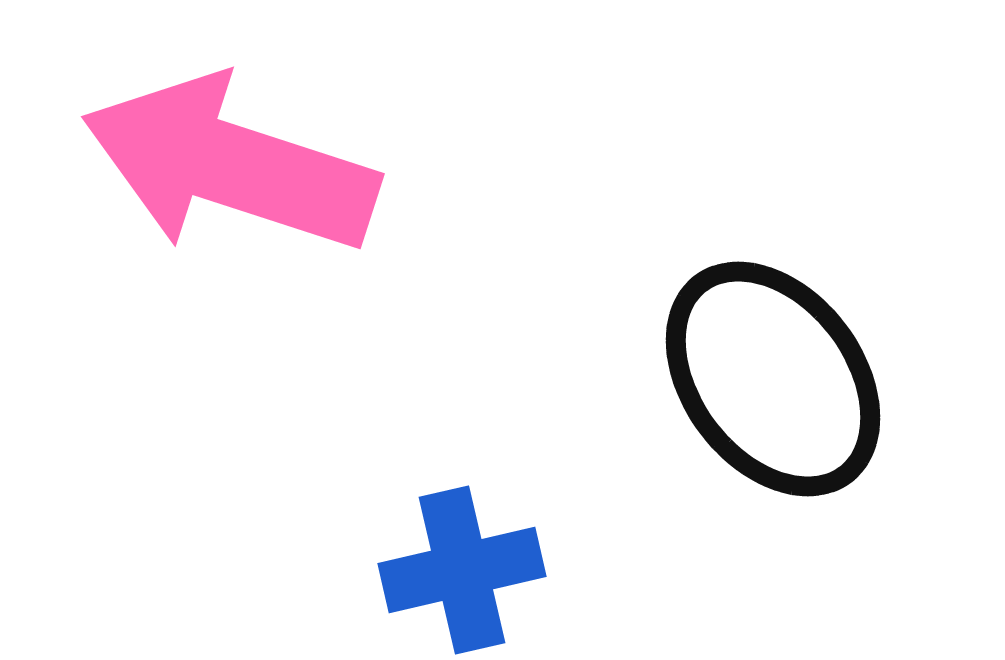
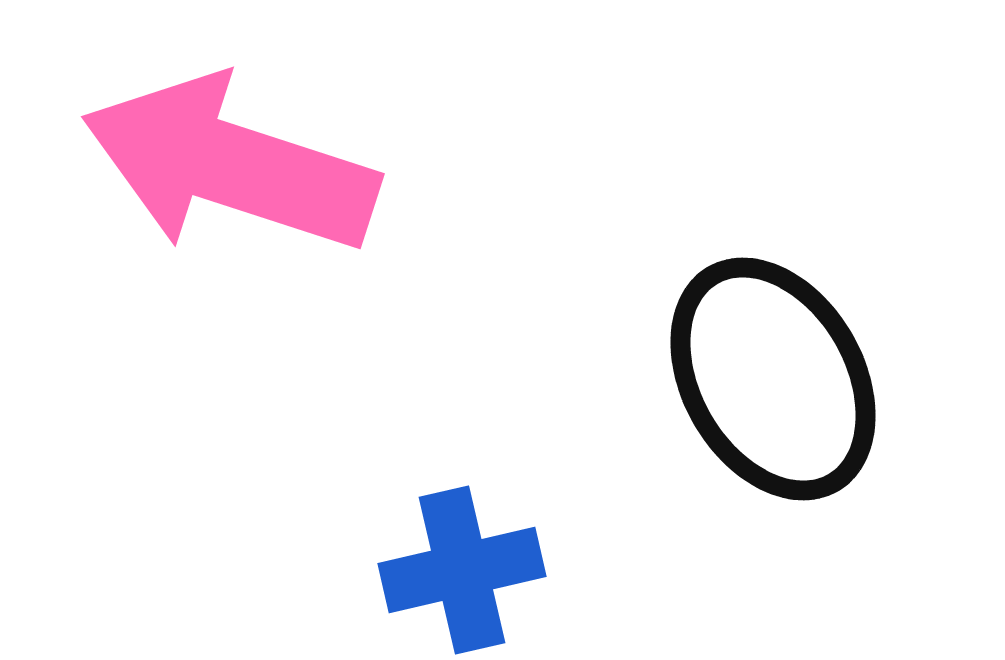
black ellipse: rotated 7 degrees clockwise
